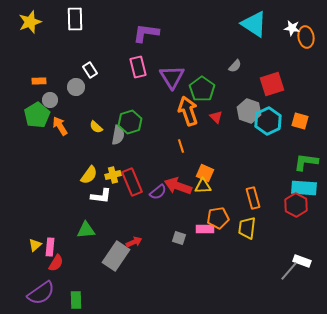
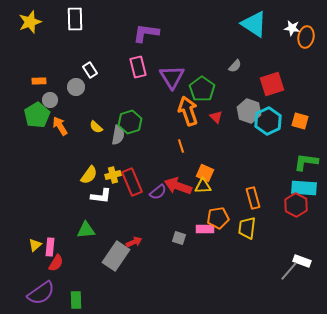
orange ellipse at (306, 37): rotated 20 degrees clockwise
